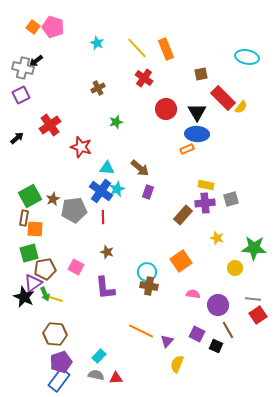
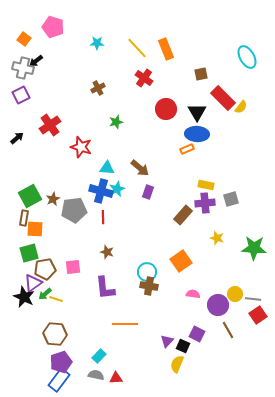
orange square at (33, 27): moved 9 px left, 12 px down
cyan star at (97, 43): rotated 24 degrees counterclockwise
cyan ellipse at (247, 57): rotated 50 degrees clockwise
blue cross at (101, 191): rotated 20 degrees counterclockwise
pink square at (76, 267): moved 3 px left; rotated 35 degrees counterclockwise
yellow circle at (235, 268): moved 26 px down
green arrow at (45, 294): rotated 72 degrees clockwise
orange line at (141, 331): moved 16 px left, 7 px up; rotated 25 degrees counterclockwise
black square at (216, 346): moved 33 px left
